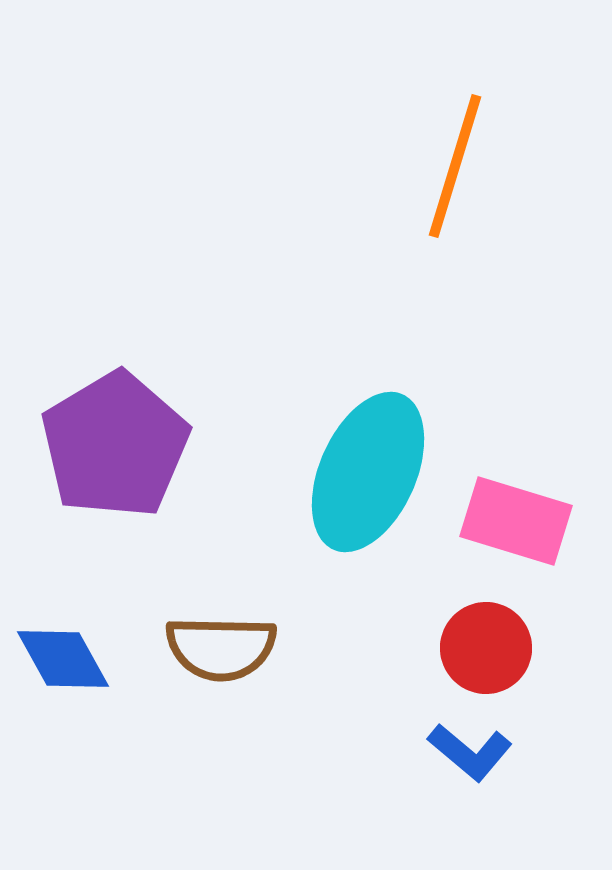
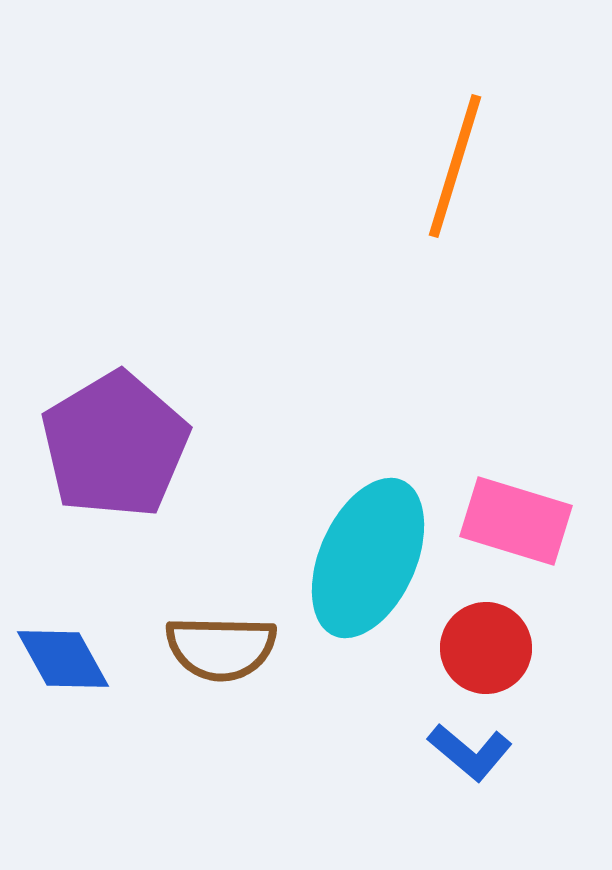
cyan ellipse: moved 86 px down
